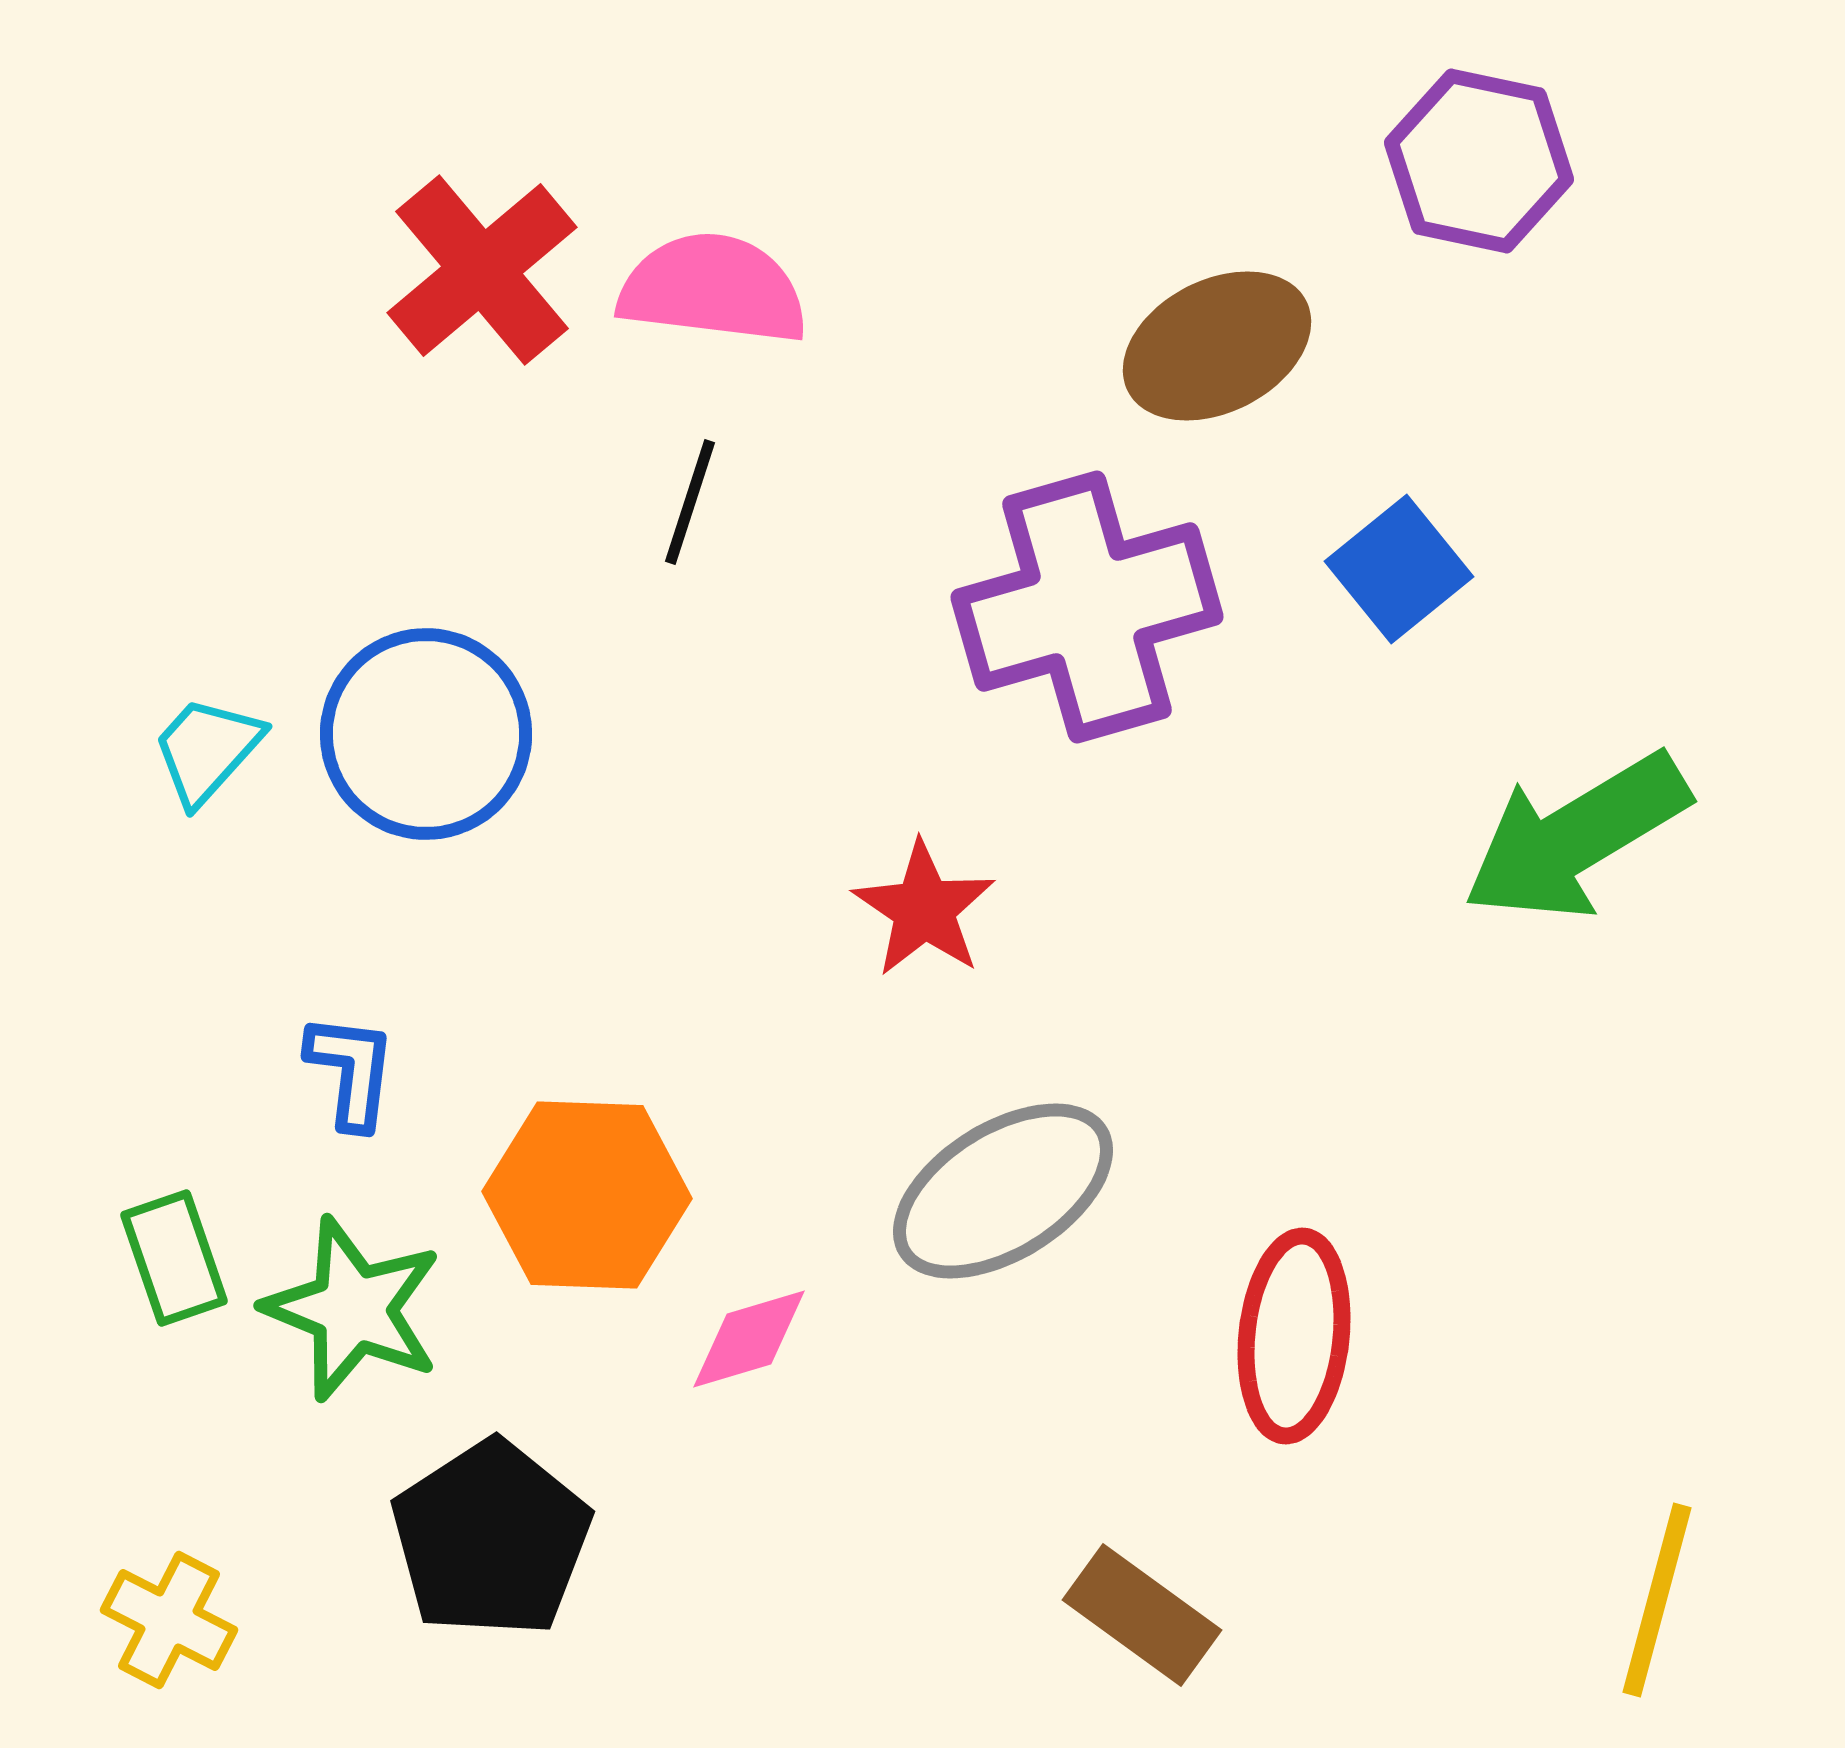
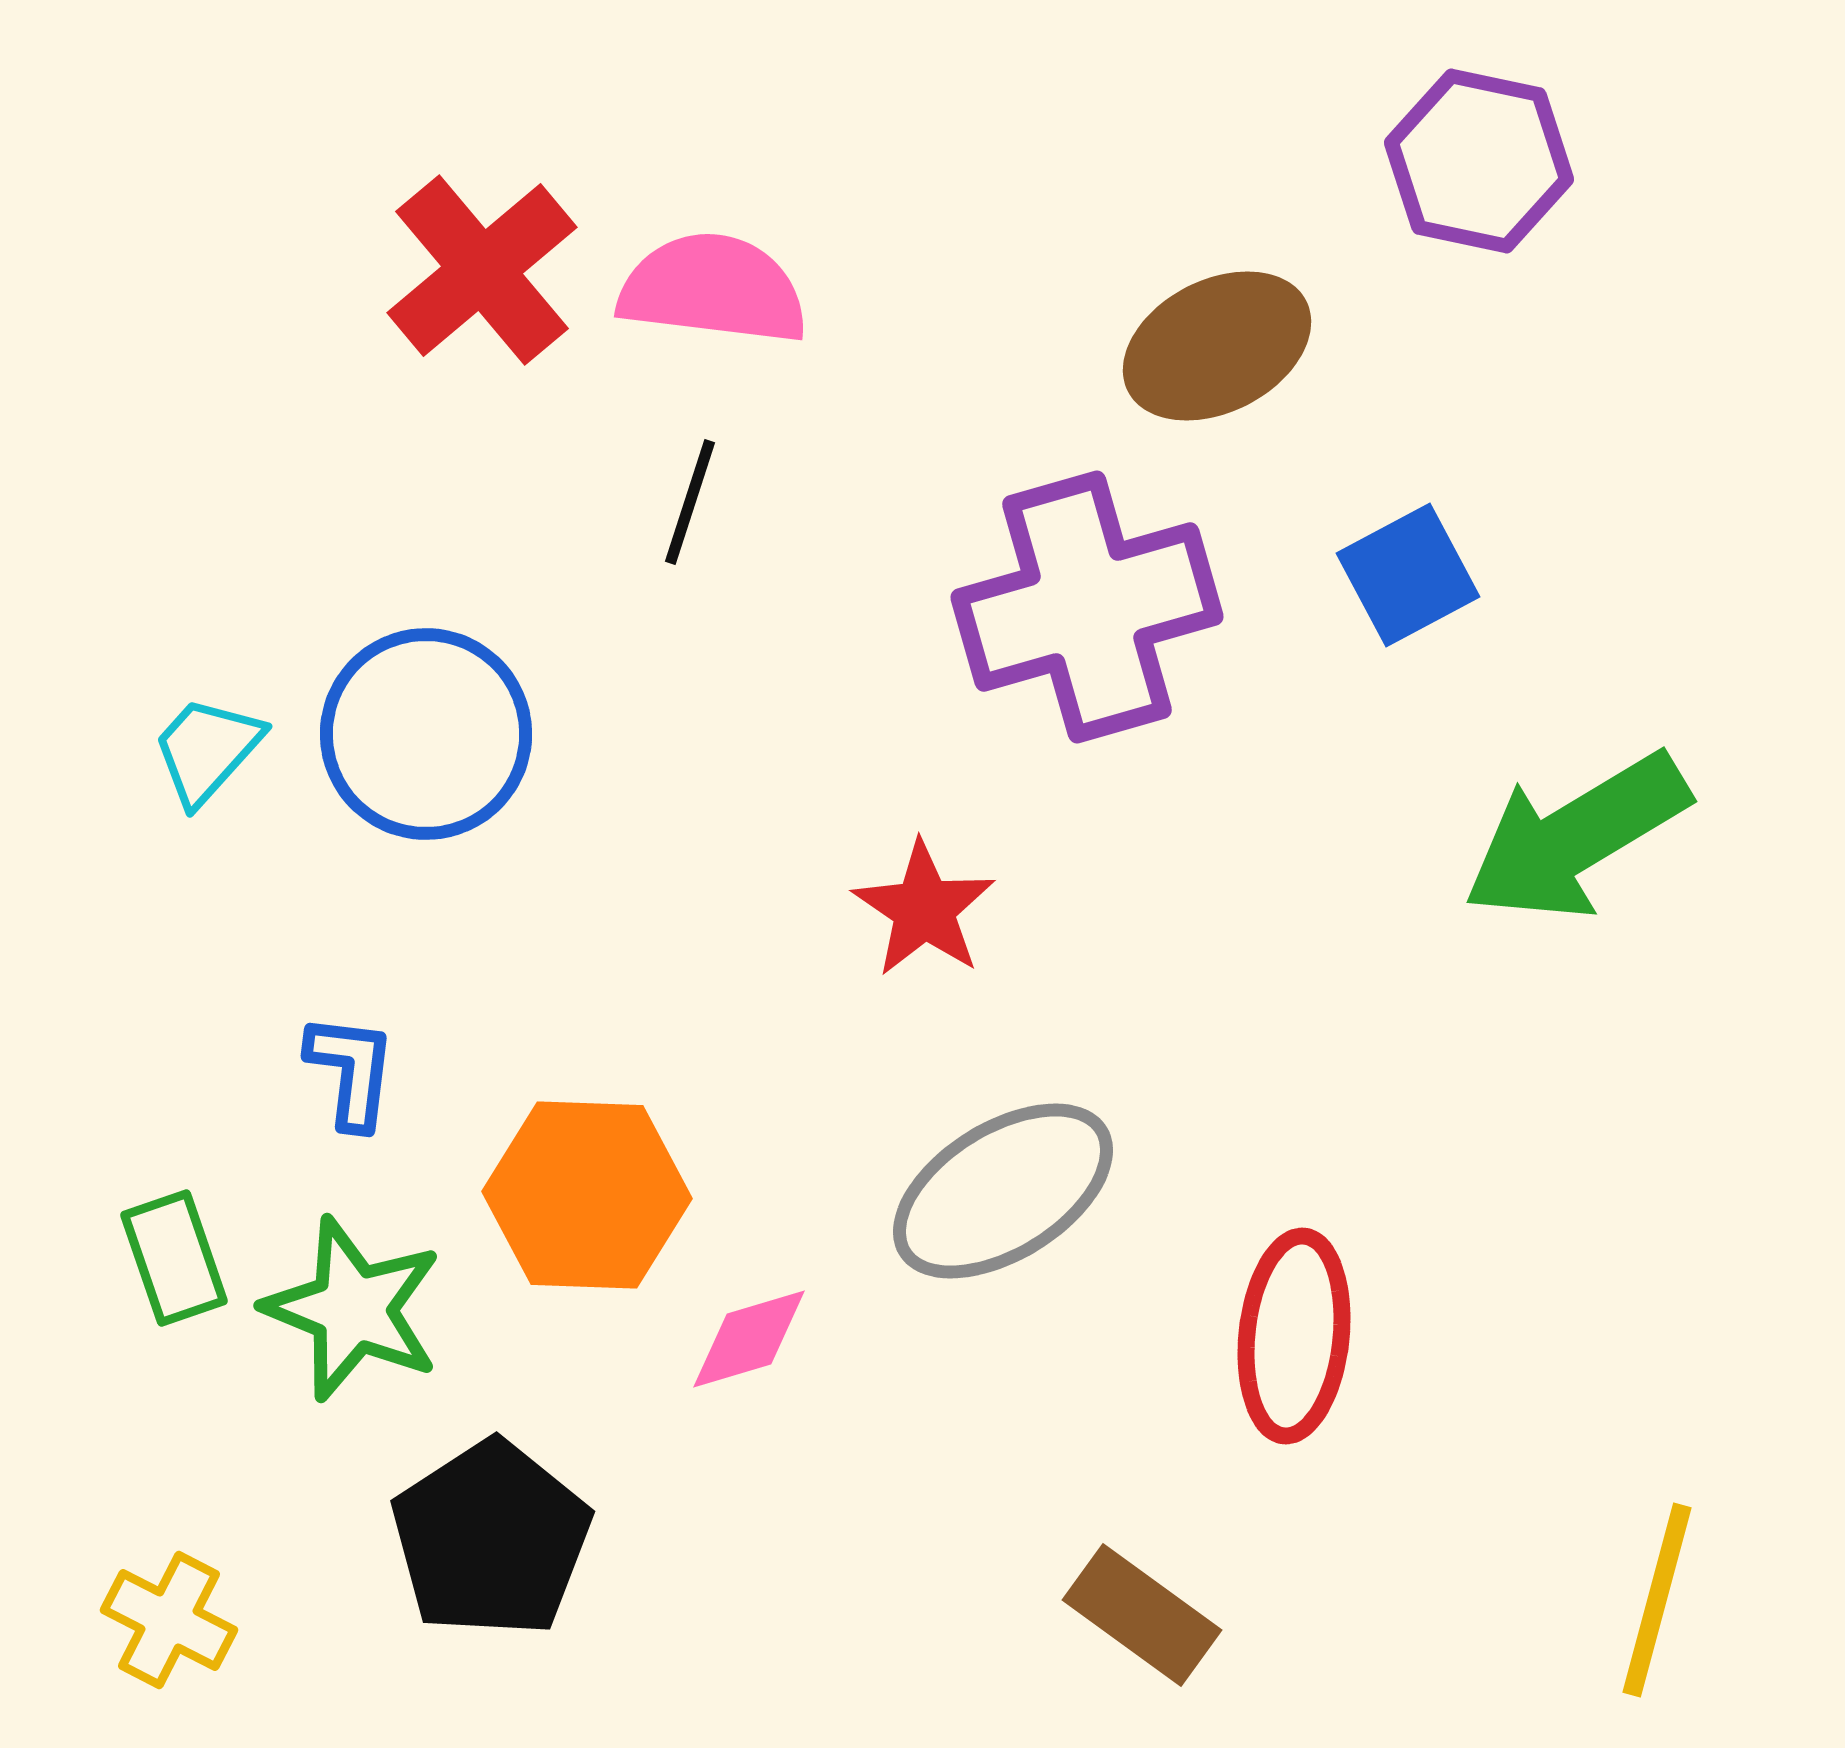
blue square: moved 9 px right, 6 px down; rotated 11 degrees clockwise
